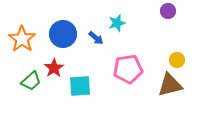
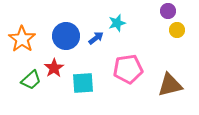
blue circle: moved 3 px right, 2 px down
blue arrow: rotated 77 degrees counterclockwise
yellow circle: moved 30 px up
green trapezoid: moved 1 px up
cyan square: moved 3 px right, 3 px up
